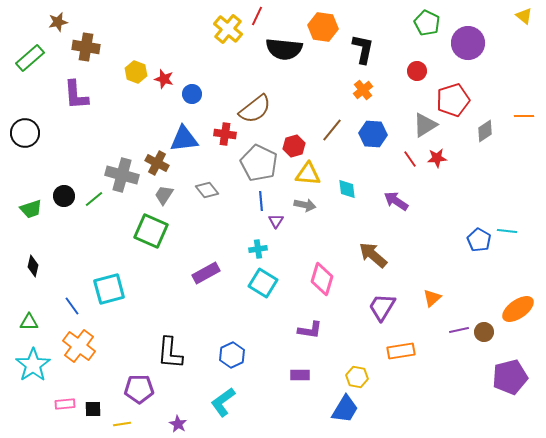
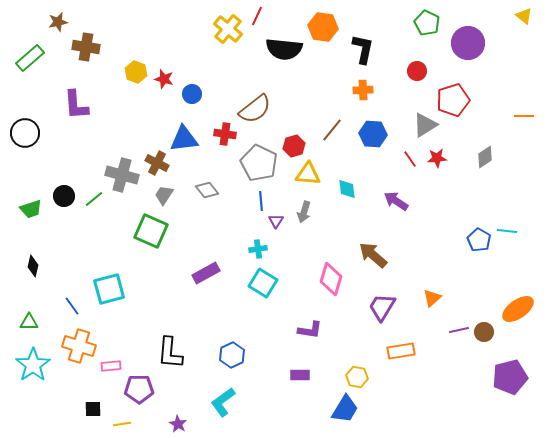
orange cross at (363, 90): rotated 36 degrees clockwise
purple L-shape at (76, 95): moved 10 px down
gray diamond at (485, 131): moved 26 px down
gray arrow at (305, 205): moved 1 px left, 7 px down; rotated 95 degrees clockwise
pink diamond at (322, 279): moved 9 px right
orange cross at (79, 346): rotated 20 degrees counterclockwise
pink rectangle at (65, 404): moved 46 px right, 38 px up
